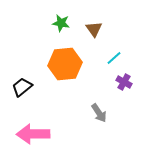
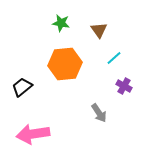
brown triangle: moved 5 px right, 1 px down
purple cross: moved 4 px down
pink arrow: rotated 8 degrees counterclockwise
